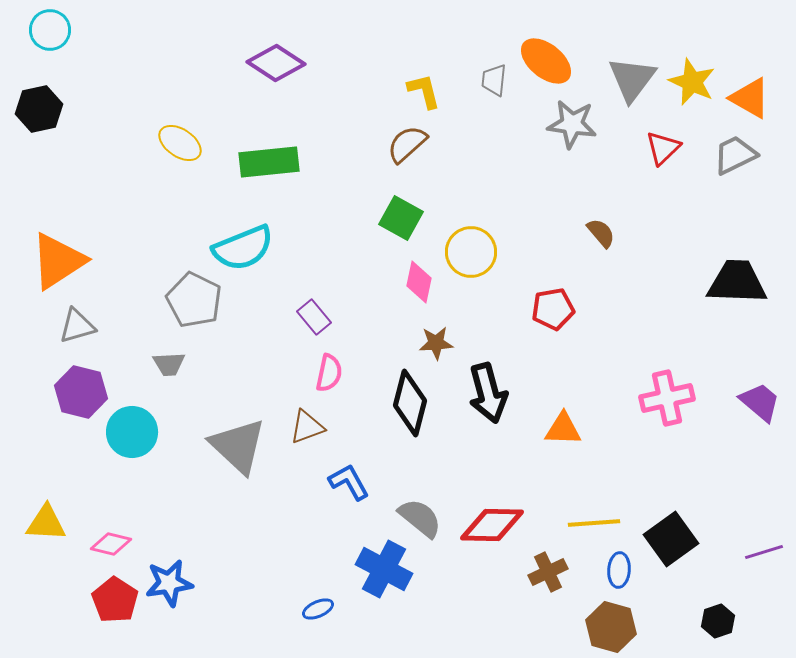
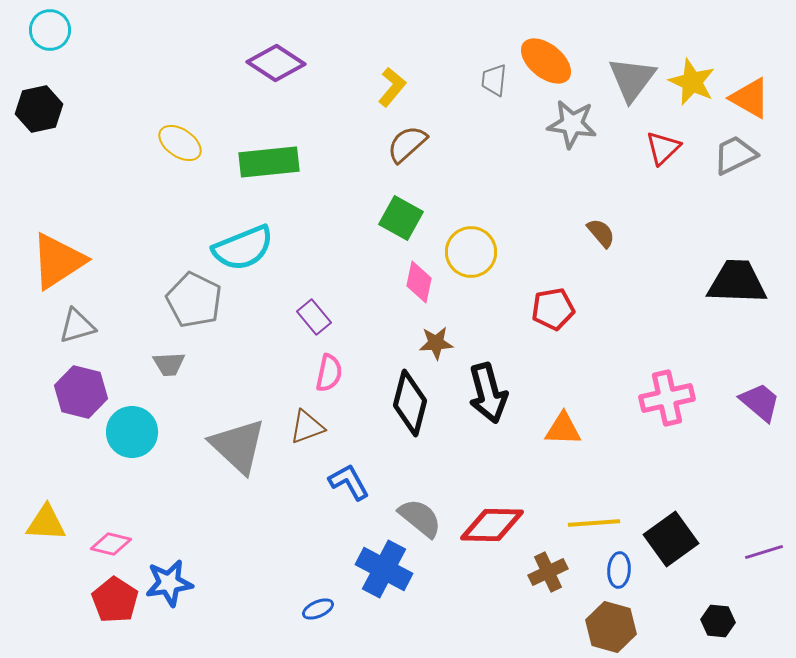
yellow L-shape at (424, 91): moved 32 px left, 4 px up; rotated 54 degrees clockwise
black hexagon at (718, 621): rotated 24 degrees clockwise
